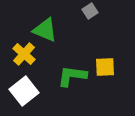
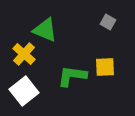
gray square: moved 18 px right, 11 px down; rotated 28 degrees counterclockwise
